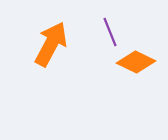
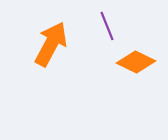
purple line: moved 3 px left, 6 px up
